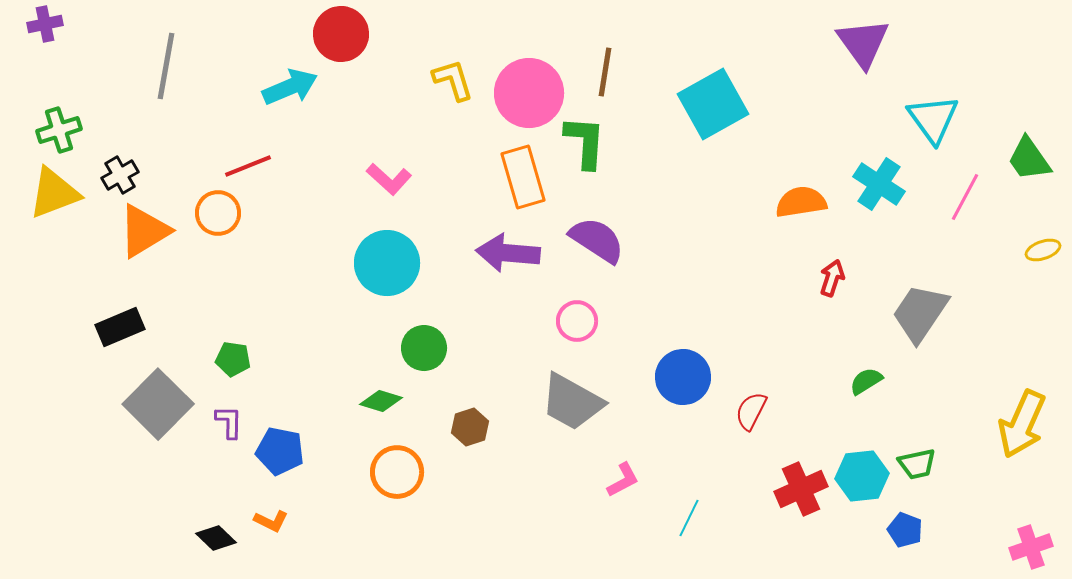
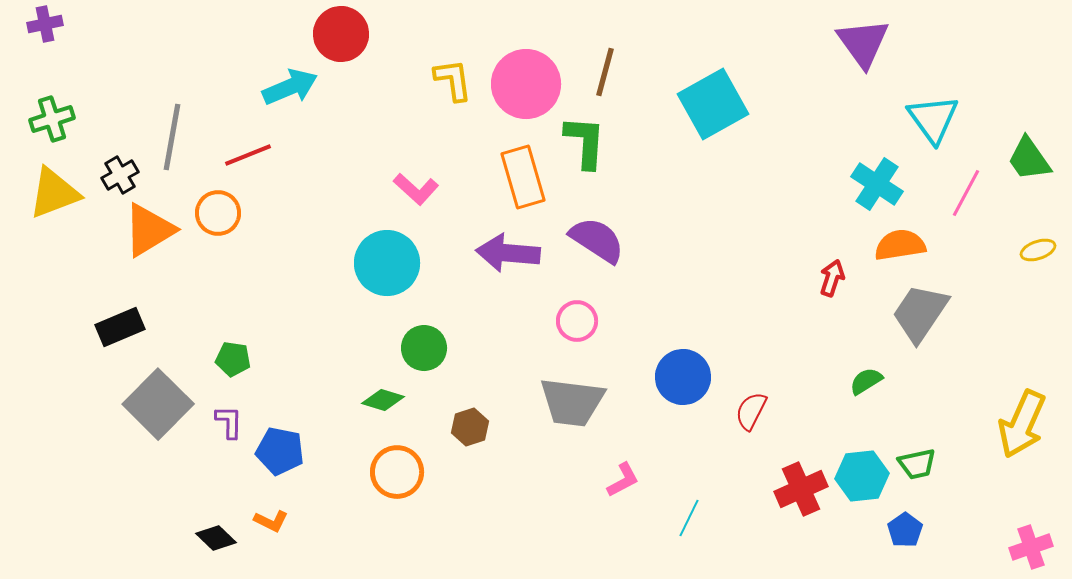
gray line at (166, 66): moved 6 px right, 71 px down
brown line at (605, 72): rotated 6 degrees clockwise
yellow L-shape at (453, 80): rotated 9 degrees clockwise
pink circle at (529, 93): moved 3 px left, 9 px up
green cross at (59, 130): moved 7 px left, 11 px up
red line at (248, 166): moved 11 px up
pink L-shape at (389, 179): moved 27 px right, 10 px down
cyan cross at (879, 184): moved 2 px left
pink line at (965, 197): moved 1 px right, 4 px up
orange semicircle at (801, 202): moved 99 px right, 43 px down
orange triangle at (144, 231): moved 5 px right, 1 px up
yellow ellipse at (1043, 250): moved 5 px left
green diamond at (381, 401): moved 2 px right, 1 px up
gray trapezoid at (572, 402): rotated 22 degrees counterclockwise
blue pentagon at (905, 530): rotated 16 degrees clockwise
